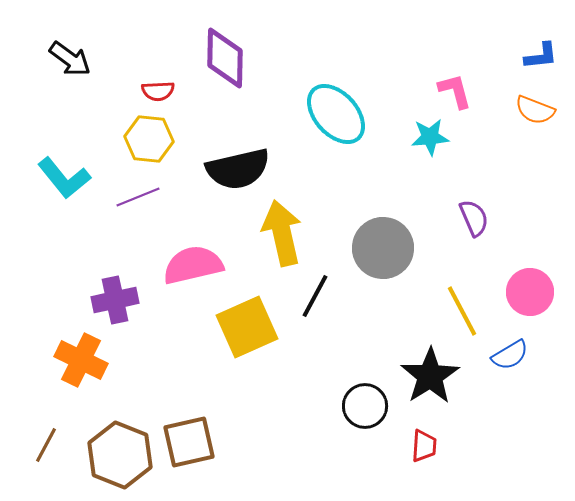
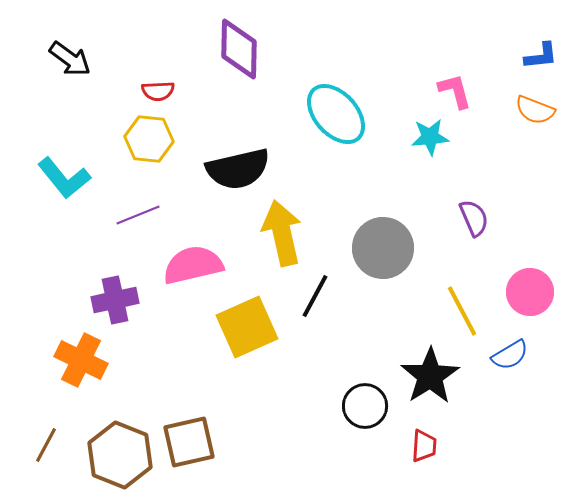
purple diamond: moved 14 px right, 9 px up
purple line: moved 18 px down
